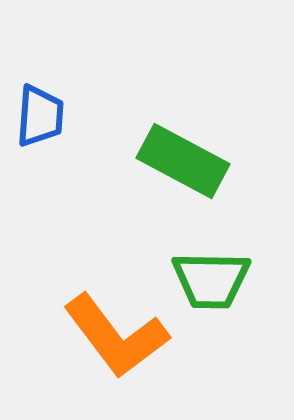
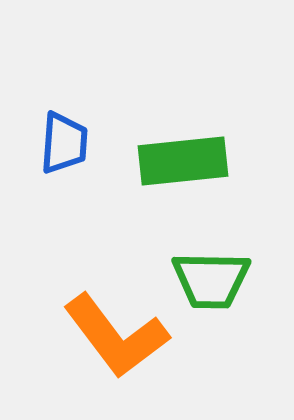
blue trapezoid: moved 24 px right, 27 px down
green rectangle: rotated 34 degrees counterclockwise
